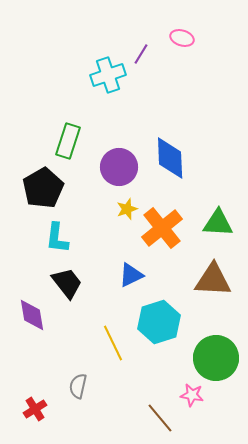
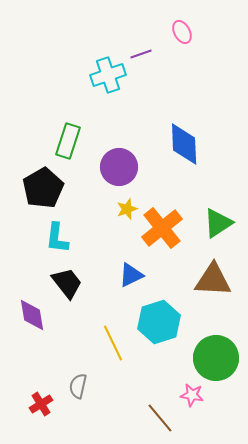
pink ellipse: moved 6 px up; rotated 45 degrees clockwise
purple line: rotated 40 degrees clockwise
blue diamond: moved 14 px right, 14 px up
green triangle: rotated 36 degrees counterclockwise
red cross: moved 6 px right, 5 px up
